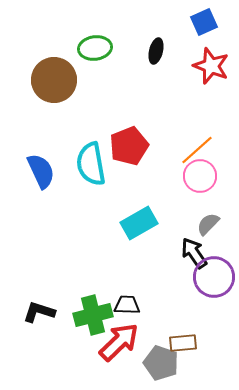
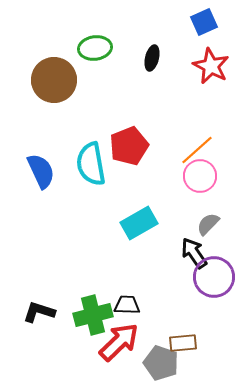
black ellipse: moved 4 px left, 7 px down
red star: rotated 6 degrees clockwise
